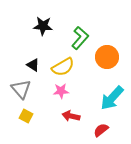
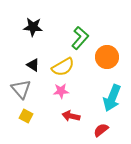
black star: moved 10 px left, 1 px down
cyan arrow: rotated 20 degrees counterclockwise
